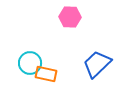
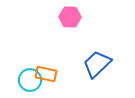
cyan circle: moved 17 px down
